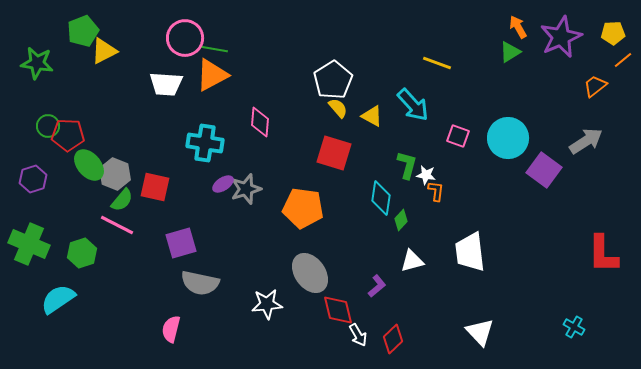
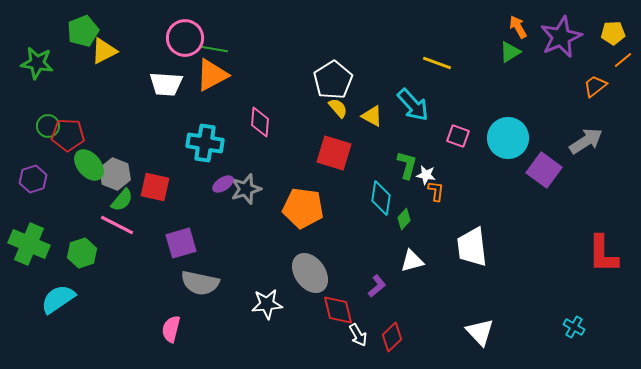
green diamond at (401, 220): moved 3 px right, 1 px up
white trapezoid at (470, 252): moved 2 px right, 5 px up
red diamond at (393, 339): moved 1 px left, 2 px up
